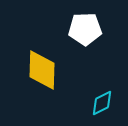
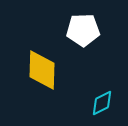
white pentagon: moved 2 px left, 1 px down
